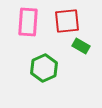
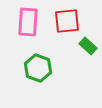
green rectangle: moved 7 px right; rotated 12 degrees clockwise
green hexagon: moved 6 px left; rotated 16 degrees counterclockwise
